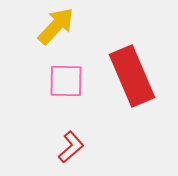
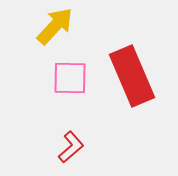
yellow arrow: moved 1 px left
pink square: moved 4 px right, 3 px up
